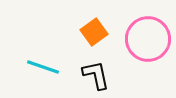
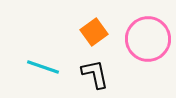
black L-shape: moved 1 px left, 1 px up
